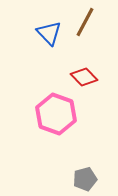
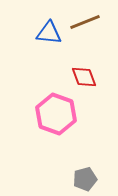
brown line: rotated 40 degrees clockwise
blue triangle: rotated 40 degrees counterclockwise
red diamond: rotated 24 degrees clockwise
